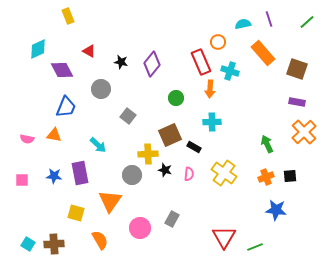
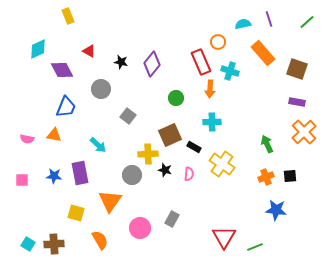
yellow cross at (224, 173): moved 2 px left, 9 px up
